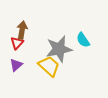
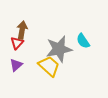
cyan semicircle: moved 1 px down
